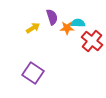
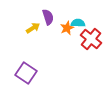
purple semicircle: moved 4 px left
orange star: rotated 24 degrees counterclockwise
red cross: moved 1 px left, 2 px up
purple square: moved 7 px left
